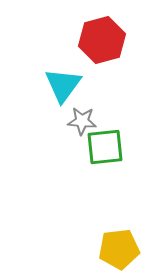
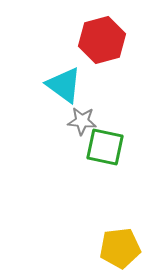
cyan triangle: moved 1 px right; rotated 30 degrees counterclockwise
green square: rotated 18 degrees clockwise
yellow pentagon: moved 1 px right, 1 px up
